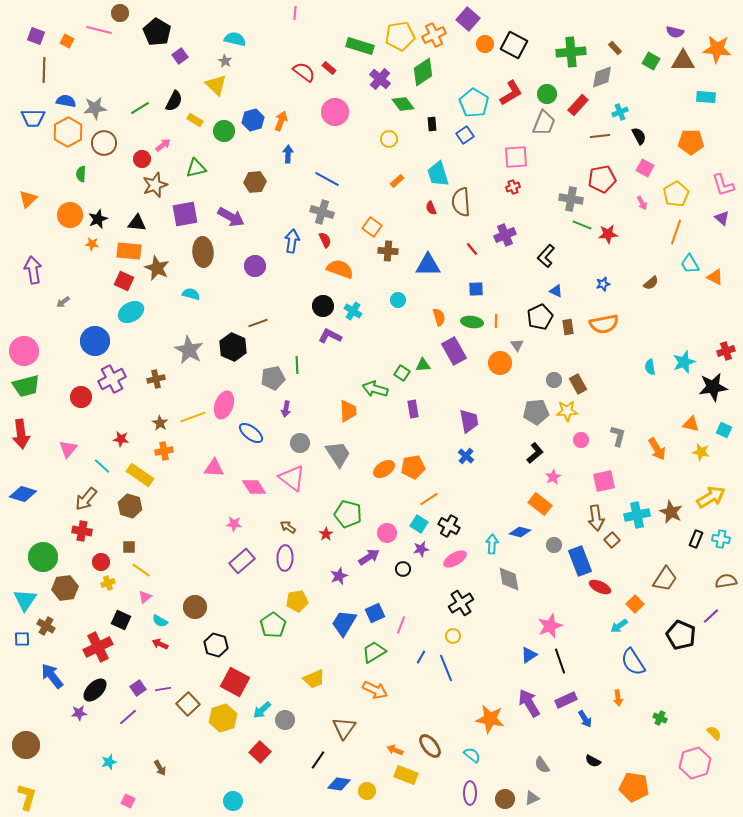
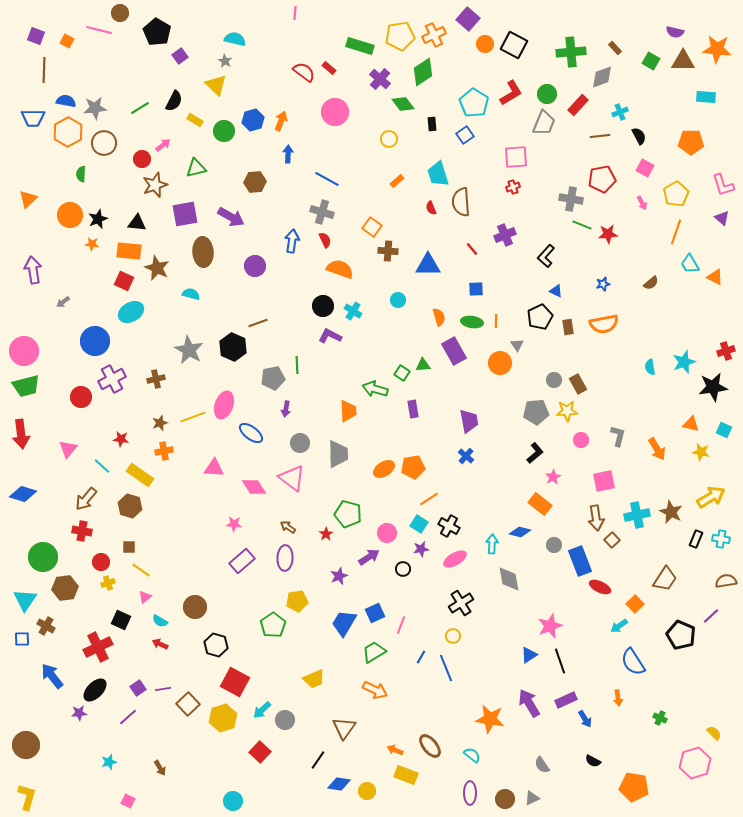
brown star at (160, 423): rotated 21 degrees clockwise
gray trapezoid at (338, 454): rotated 32 degrees clockwise
